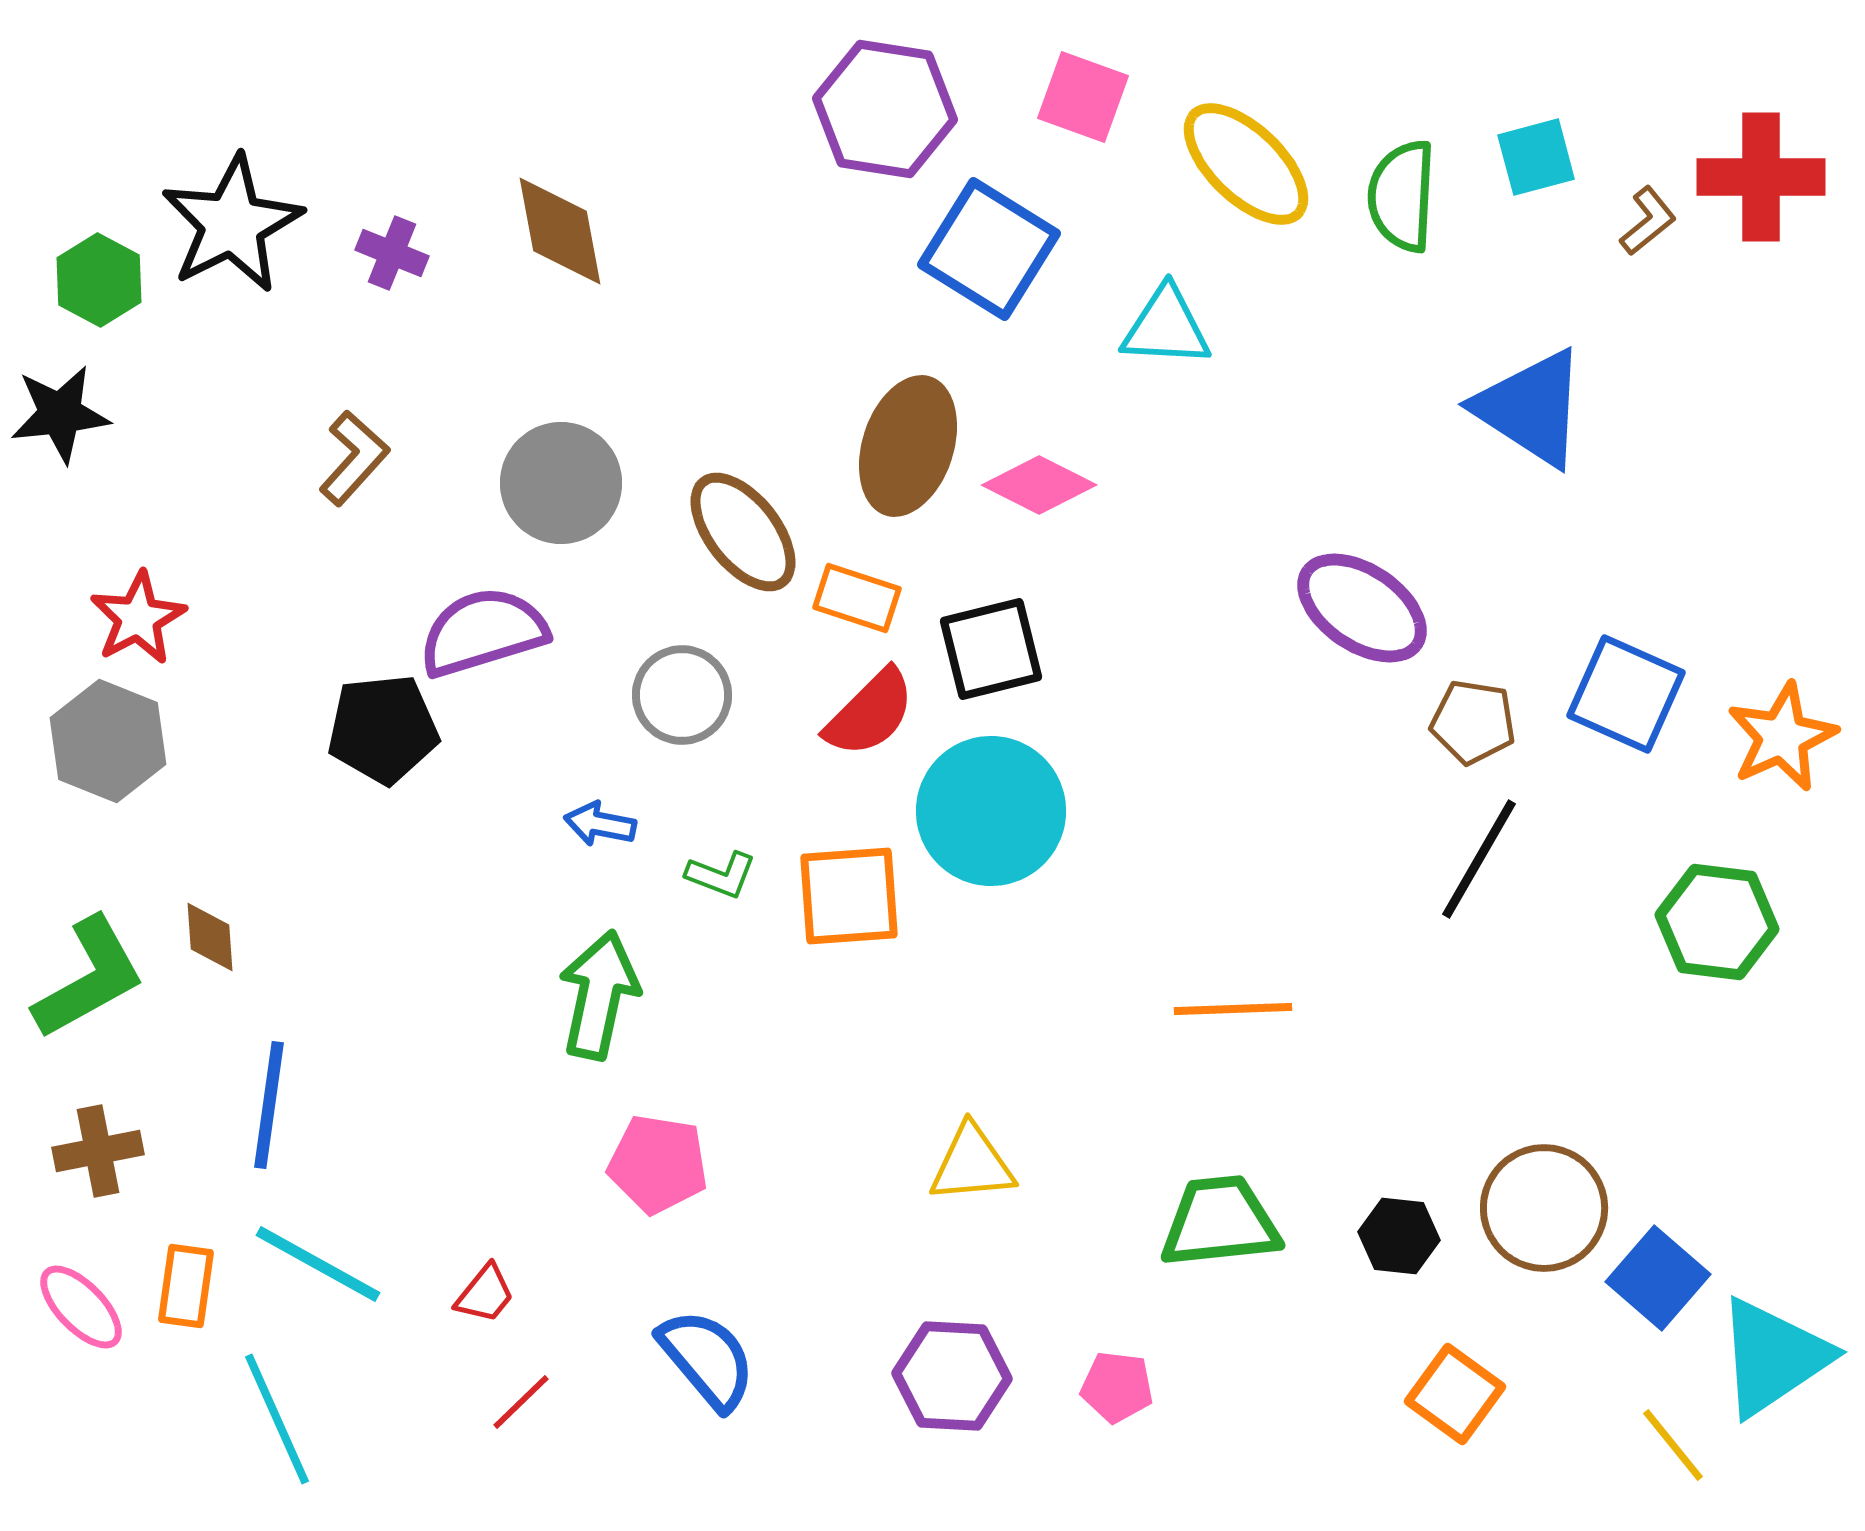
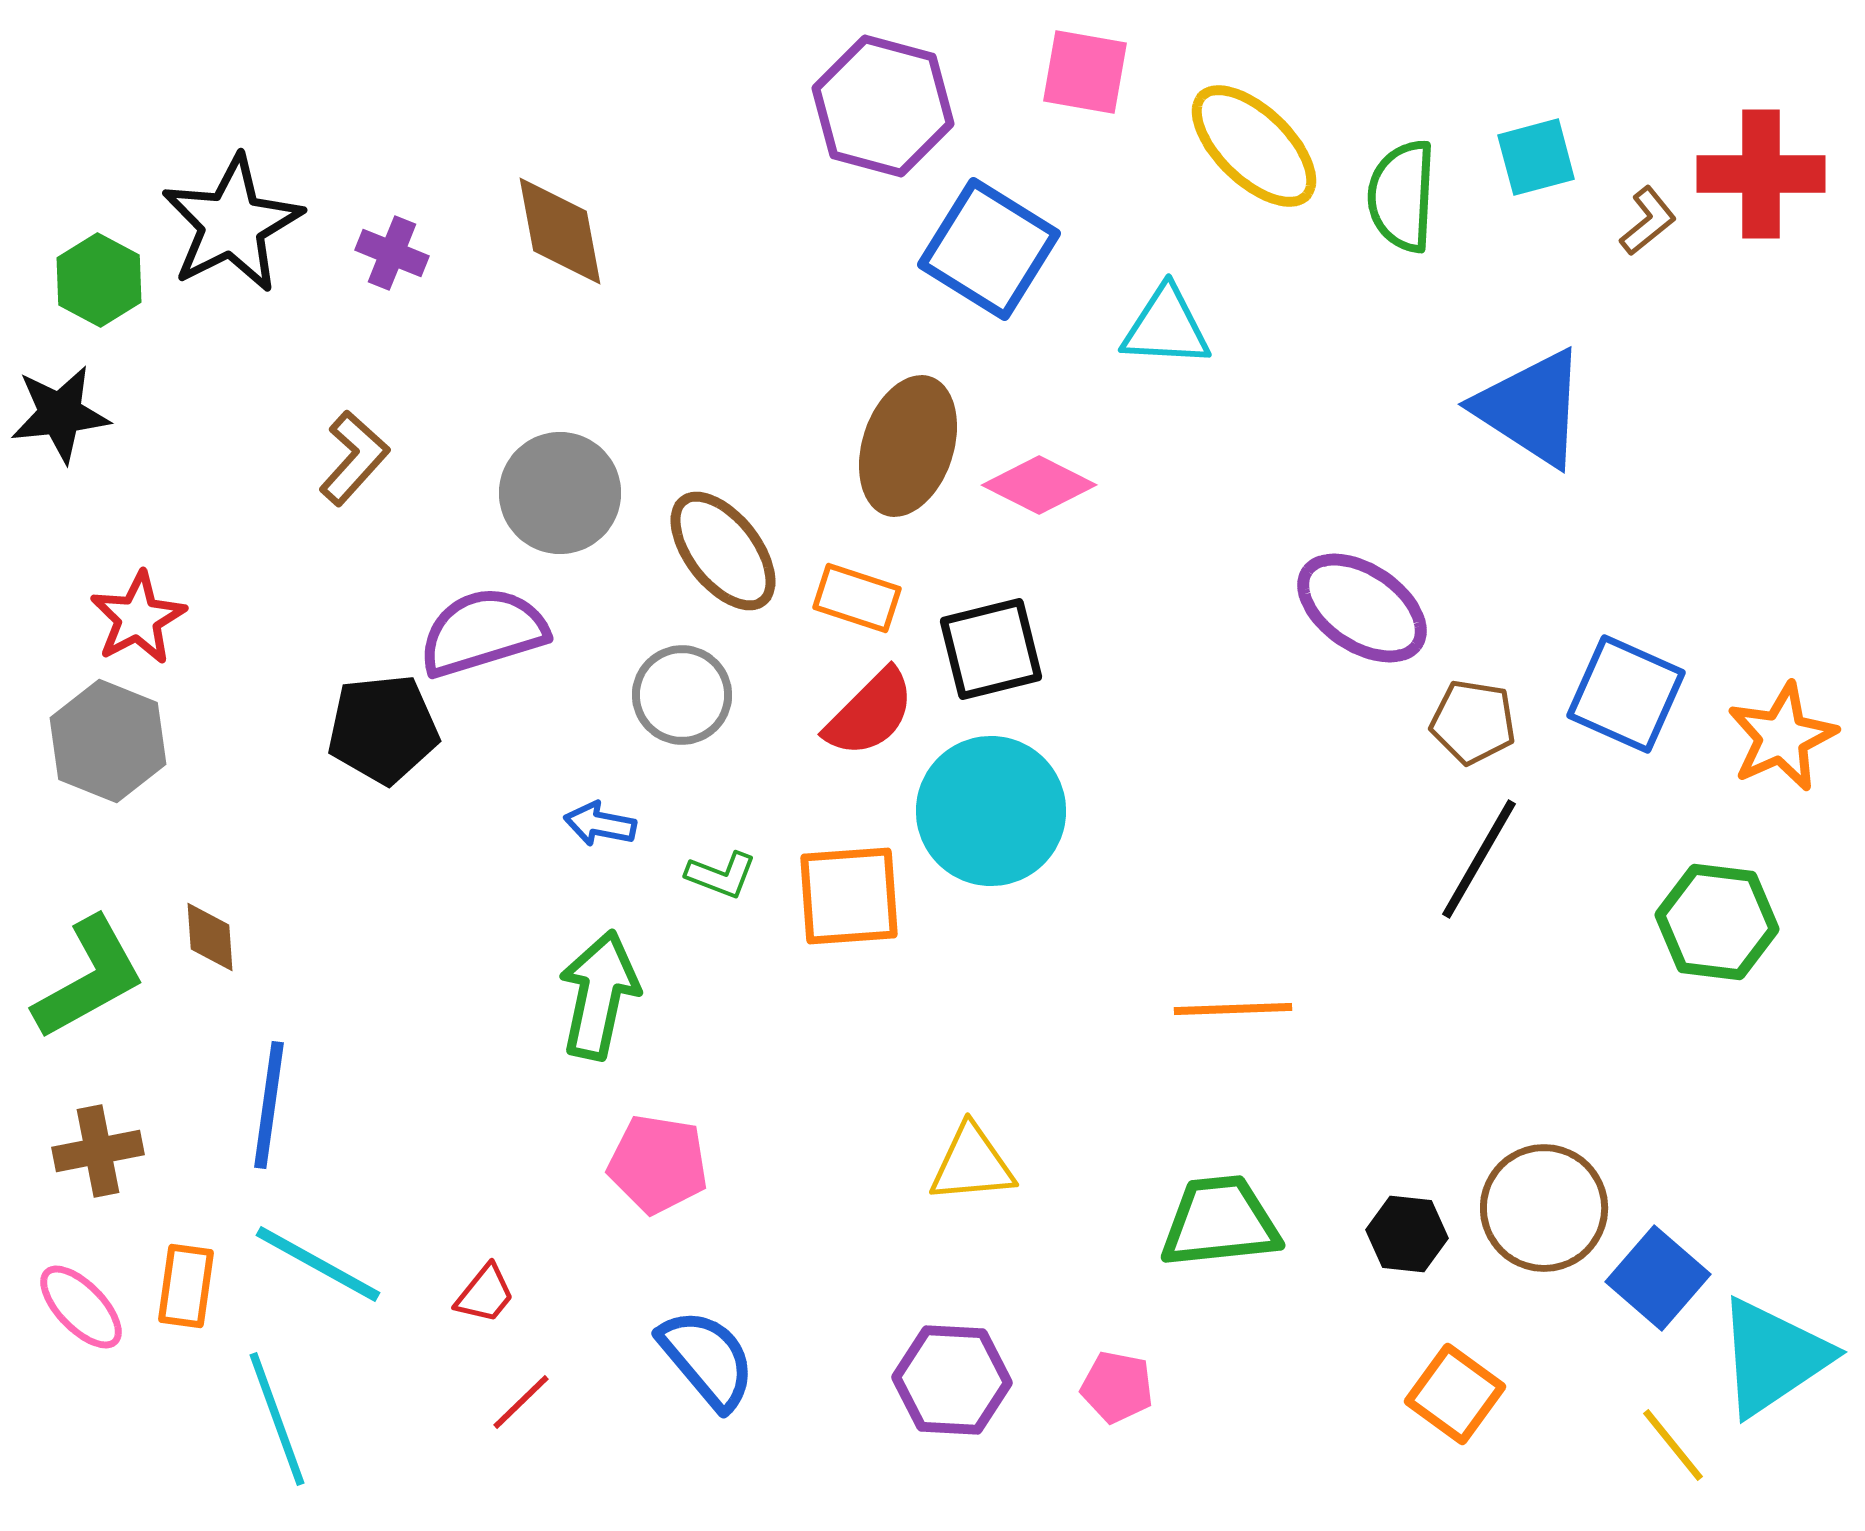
pink square at (1083, 97): moved 2 px right, 25 px up; rotated 10 degrees counterclockwise
purple hexagon at (885, 109): moved 2 px left, 3 px up; rotated 6 degrees clockwise
yellow ellipse at (1246, 164): moved 8 px right, 18 px up
red cross at (1761, 177): moved 3 px up
gray circle at (561, 483): moved 1 px left, 10 px down
brown ellipse at (743, 532): moved 20 px left, 19 px down
black hexagon at (1399, 1236): moved 8 px right, 2 px up
purple hexagon at (952, 1376): moved 4 px down
pink pentagon at (1117, 1387): rotated 4 degrees clockwise
cyan line at (277, 1419): rotated 4 degrees clockwise
